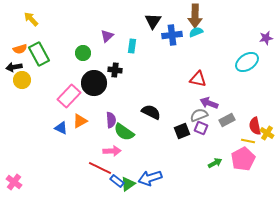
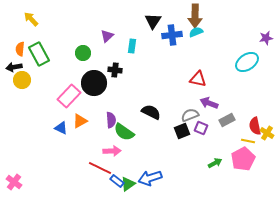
orange semicircle: rotated 112 degrees clockwise
gray semicircle: moved 9 px left
